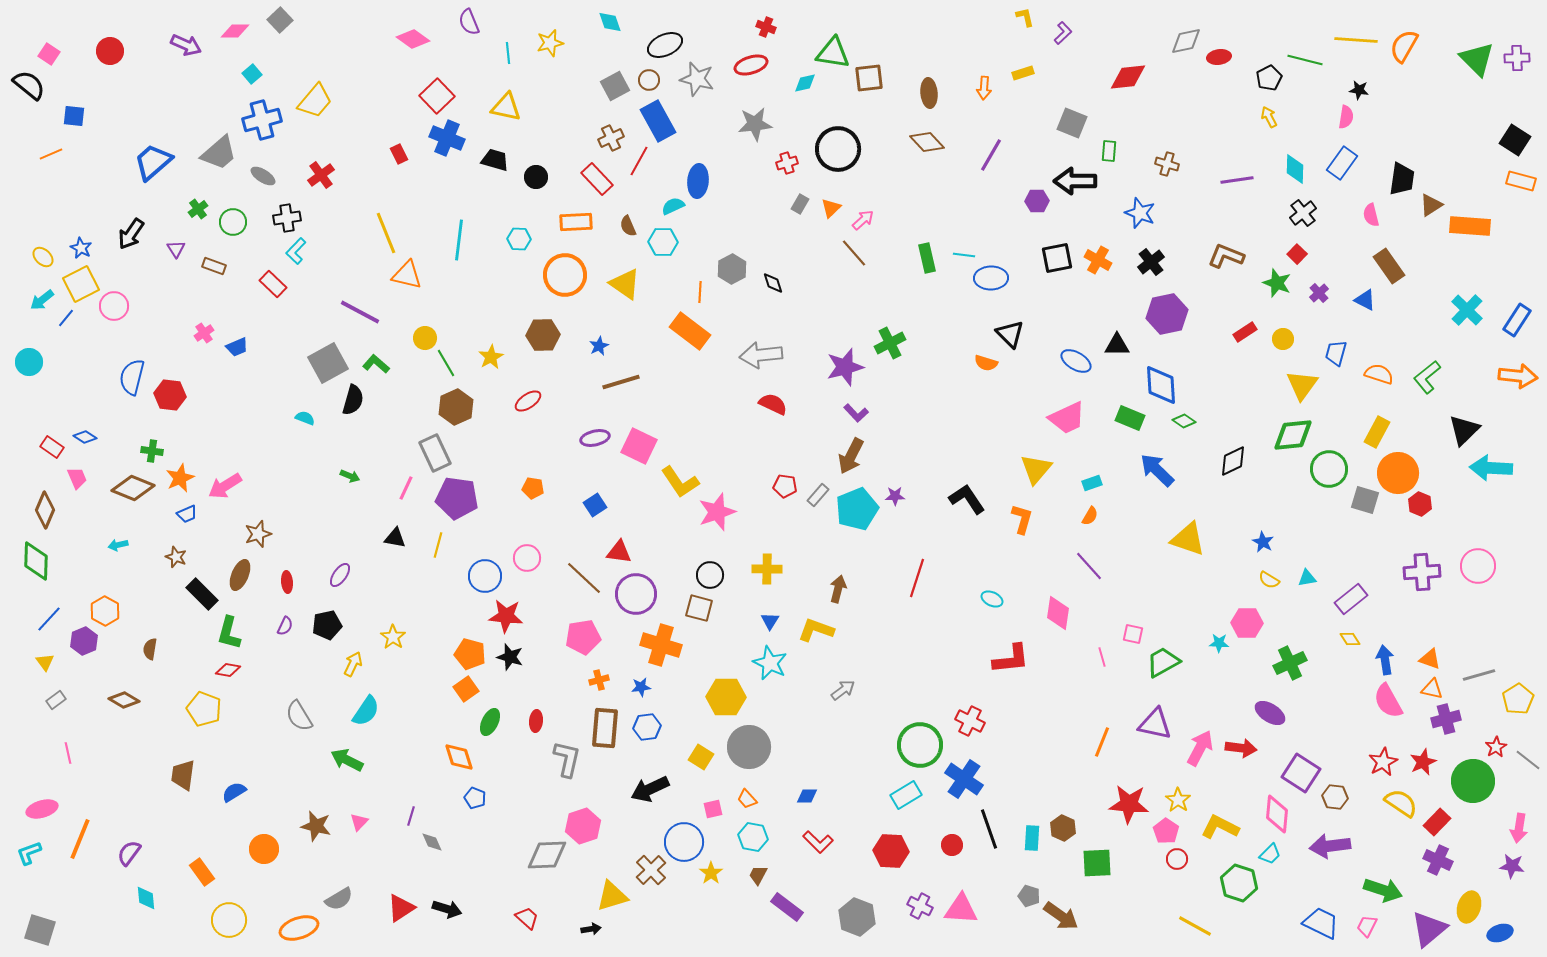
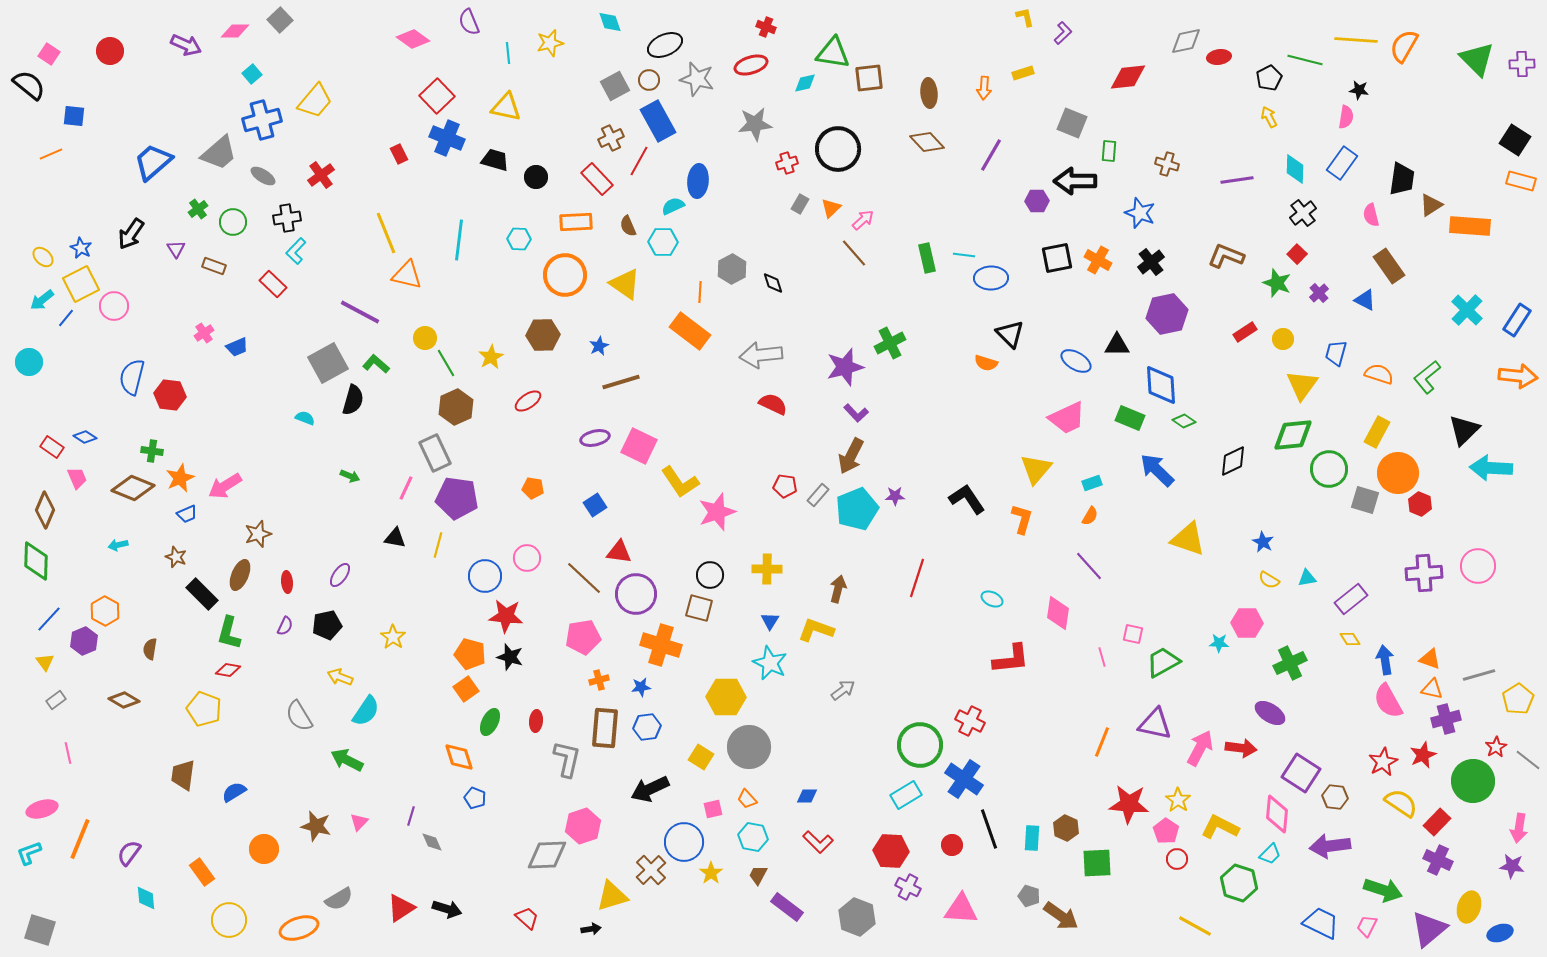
purple cross at (1517, 58): moved 5 px right, 6 px down
purple cross at (1422, 572): moved 2 px right, 1 px down
yellow arrow at (353, 664): moved 13 px left, 13 px down; rotated 95 degrees counterclockwise
red star at (1423, 762): moved 7 px up
brown hexagon at (1063, 828): moved 3 px right
purple cross at (920, 906): moved 12 px left, 19 px up
